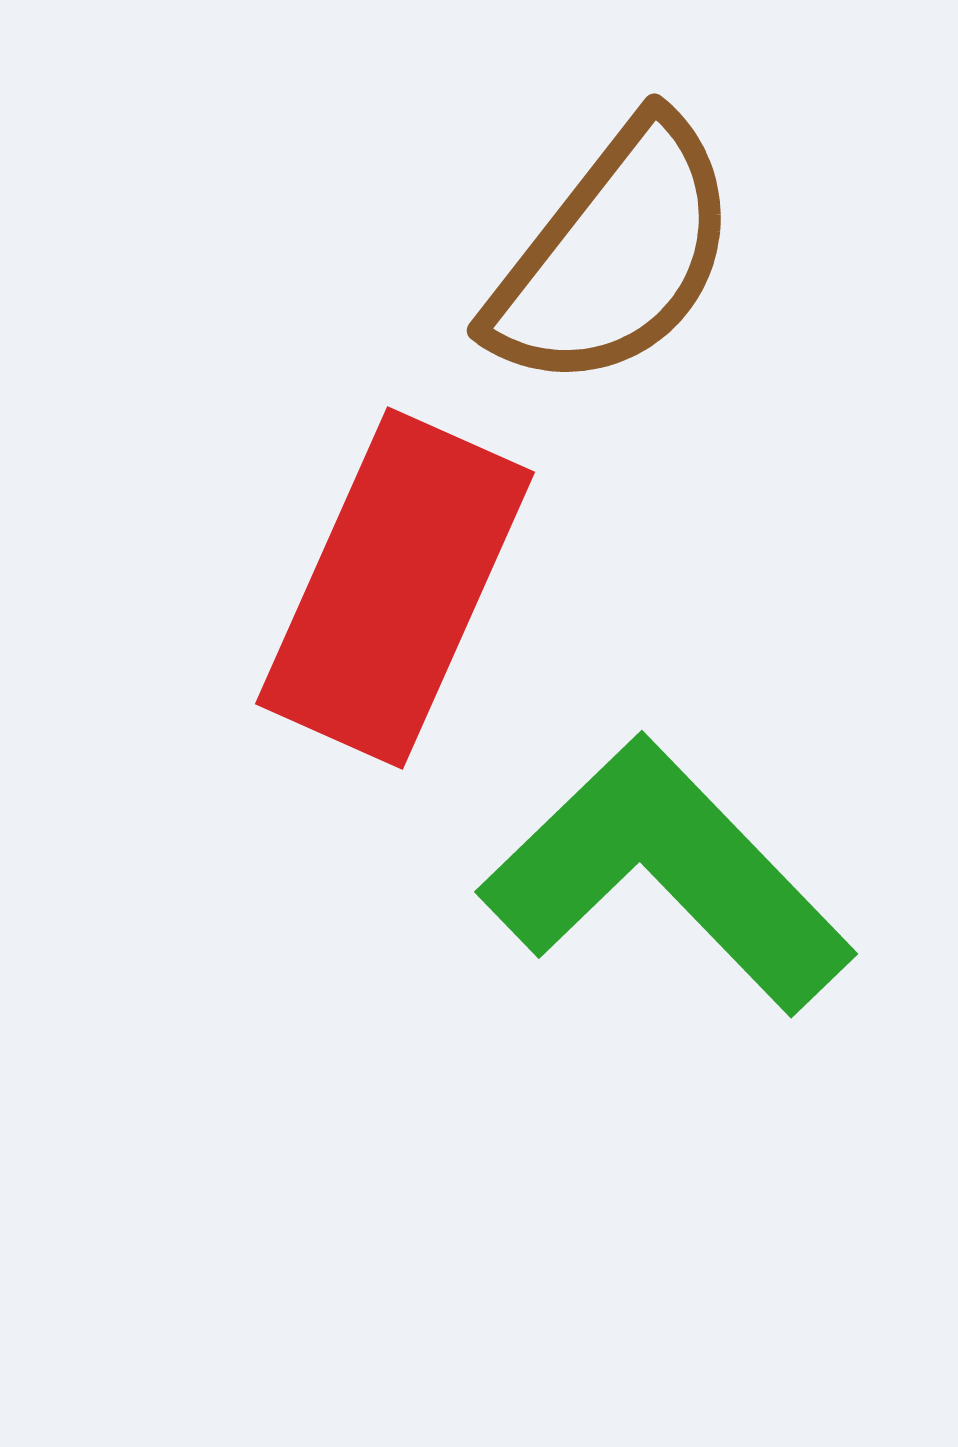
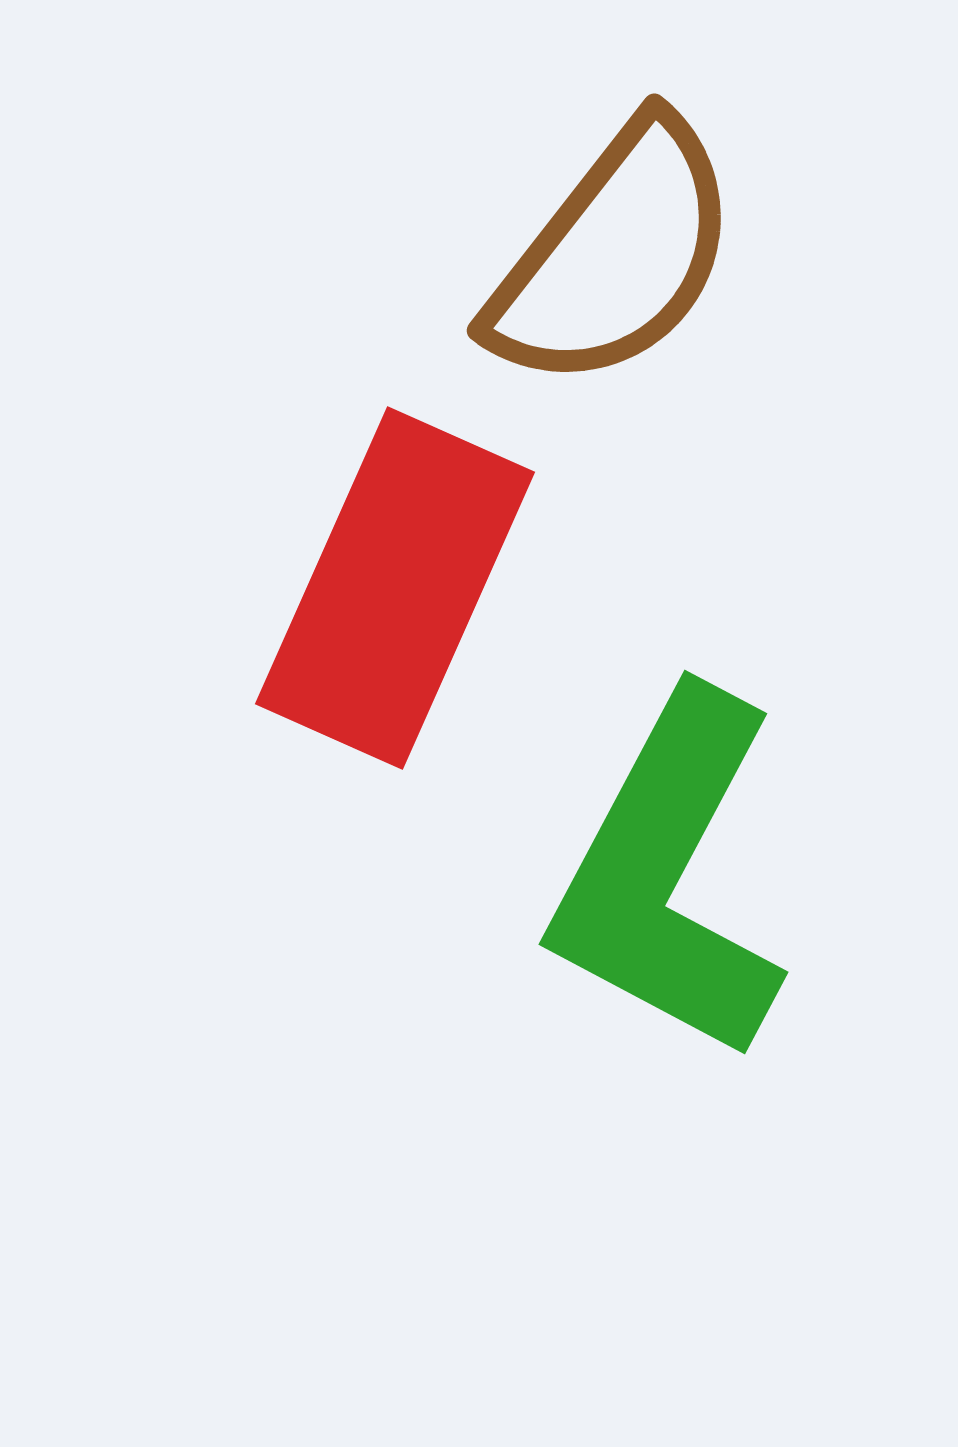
green L-shape: moved 2 px right, 1 px down; rotated 108 degrees counterclockwise
